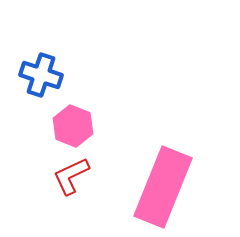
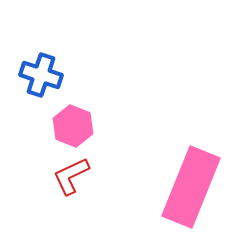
pink rectangle: moved 28 px right
